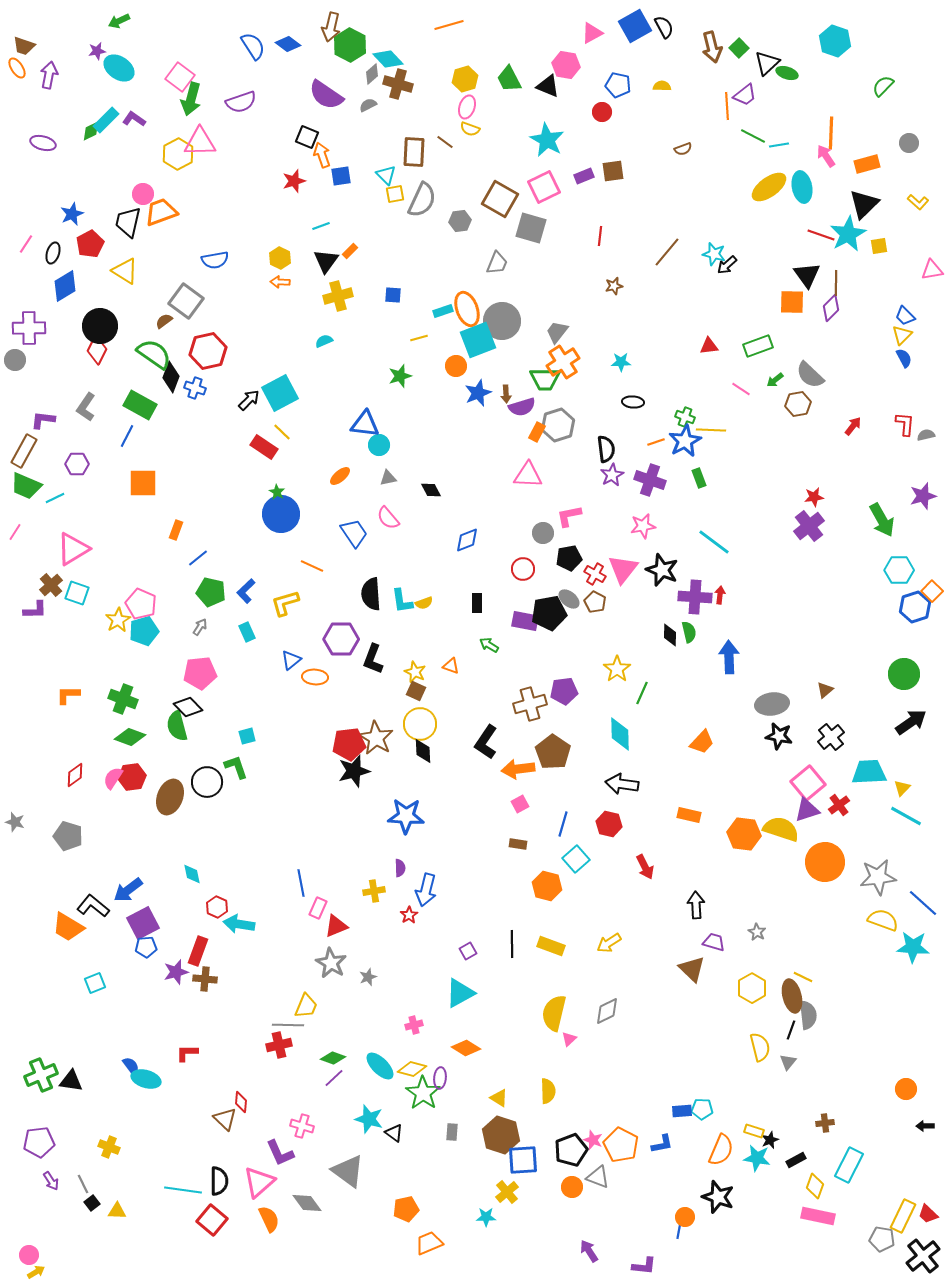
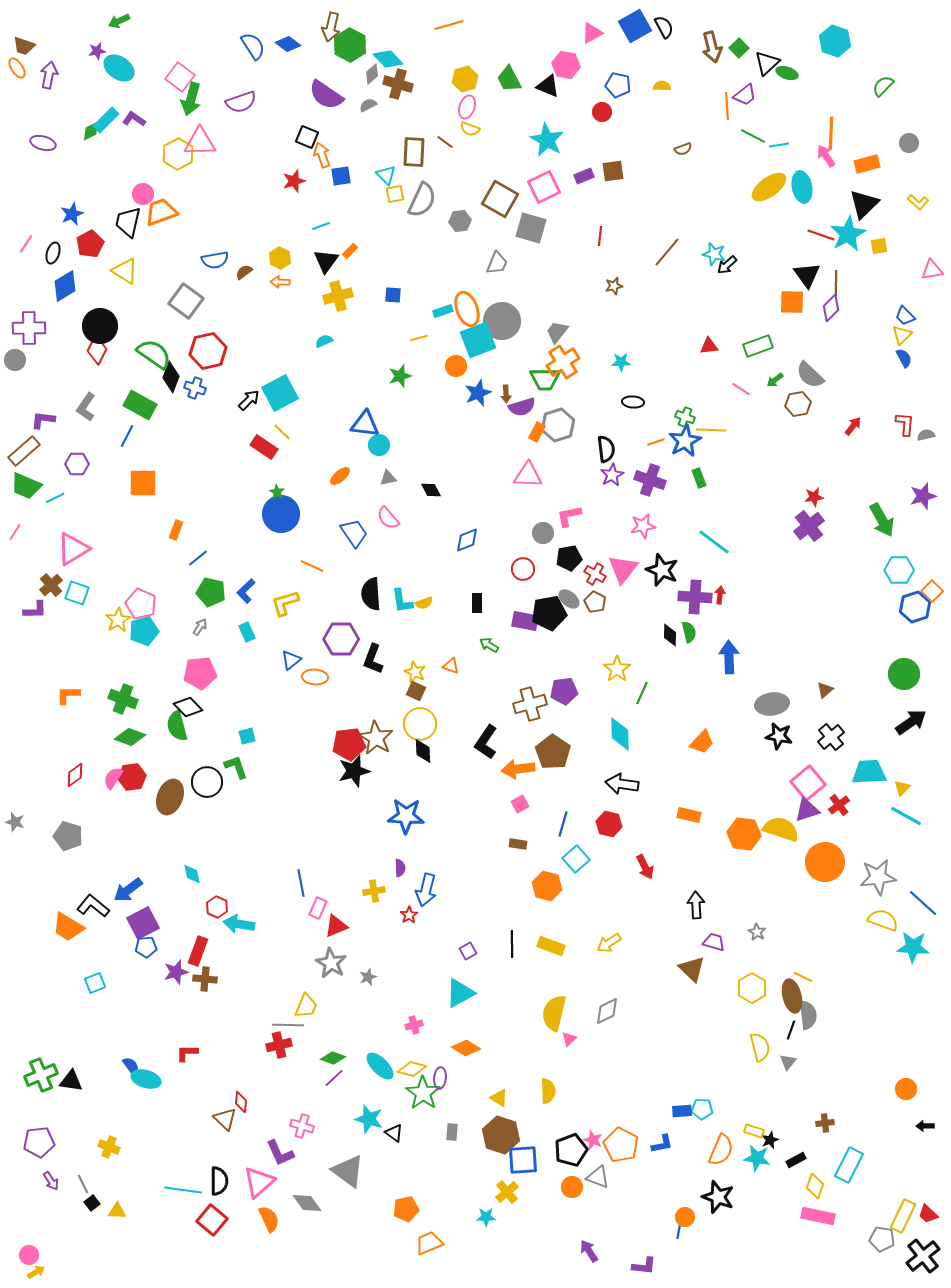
brown semicircle at (164, 321): moved 80 px right, 49 px up
brown rectangle at (24, 451): rotated 20 degrees clockwise
